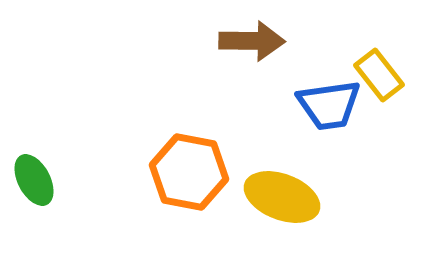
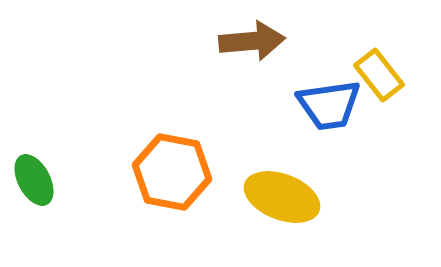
brown arrow: rotated 6 degrees counterclockwise
orange hexagon: moved 17 px left
